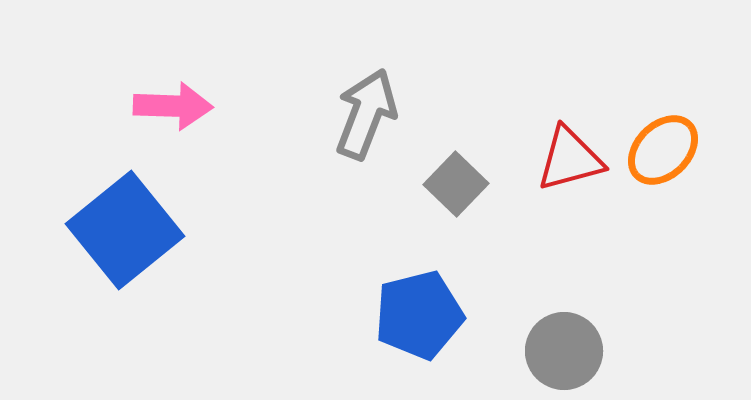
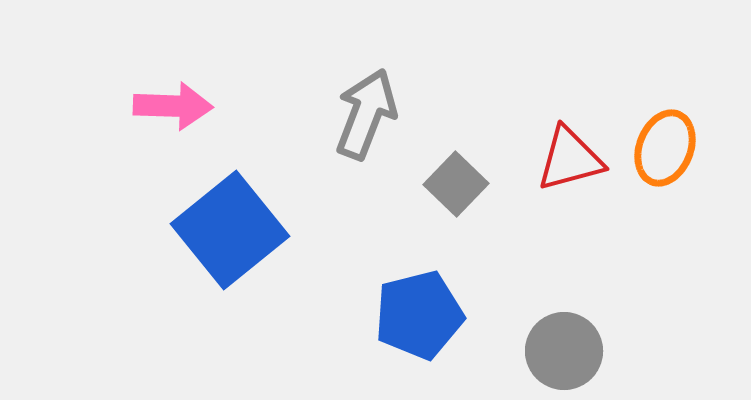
orange ellipse: moved 2 px right, 2 px up; rotated 24 degrees counterclockwise
blue square: moved 105 px right
